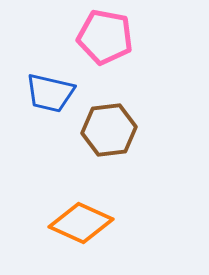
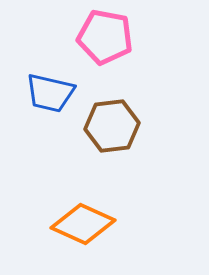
brown hexagon: moved 3 px right, 4 px up
orange diamond: moved 2 px right, 1 px down
